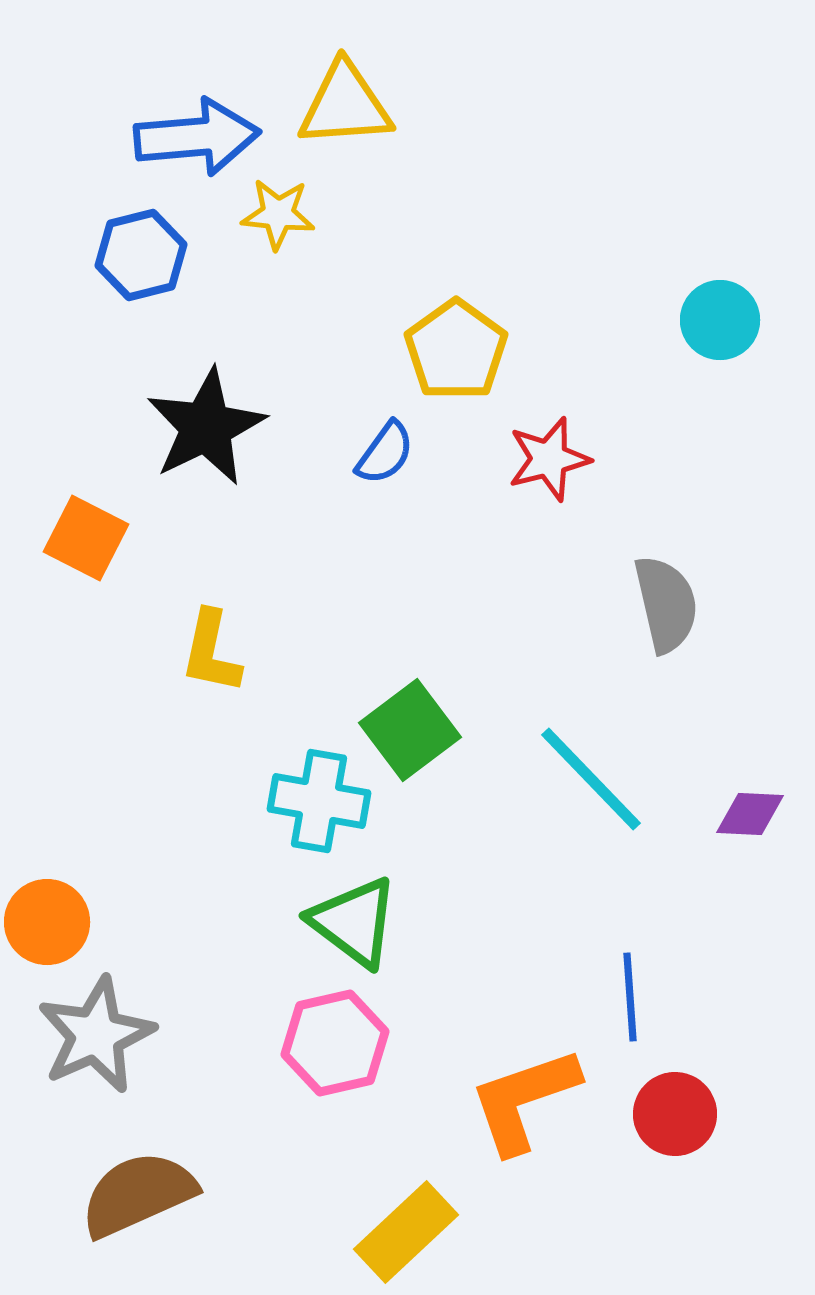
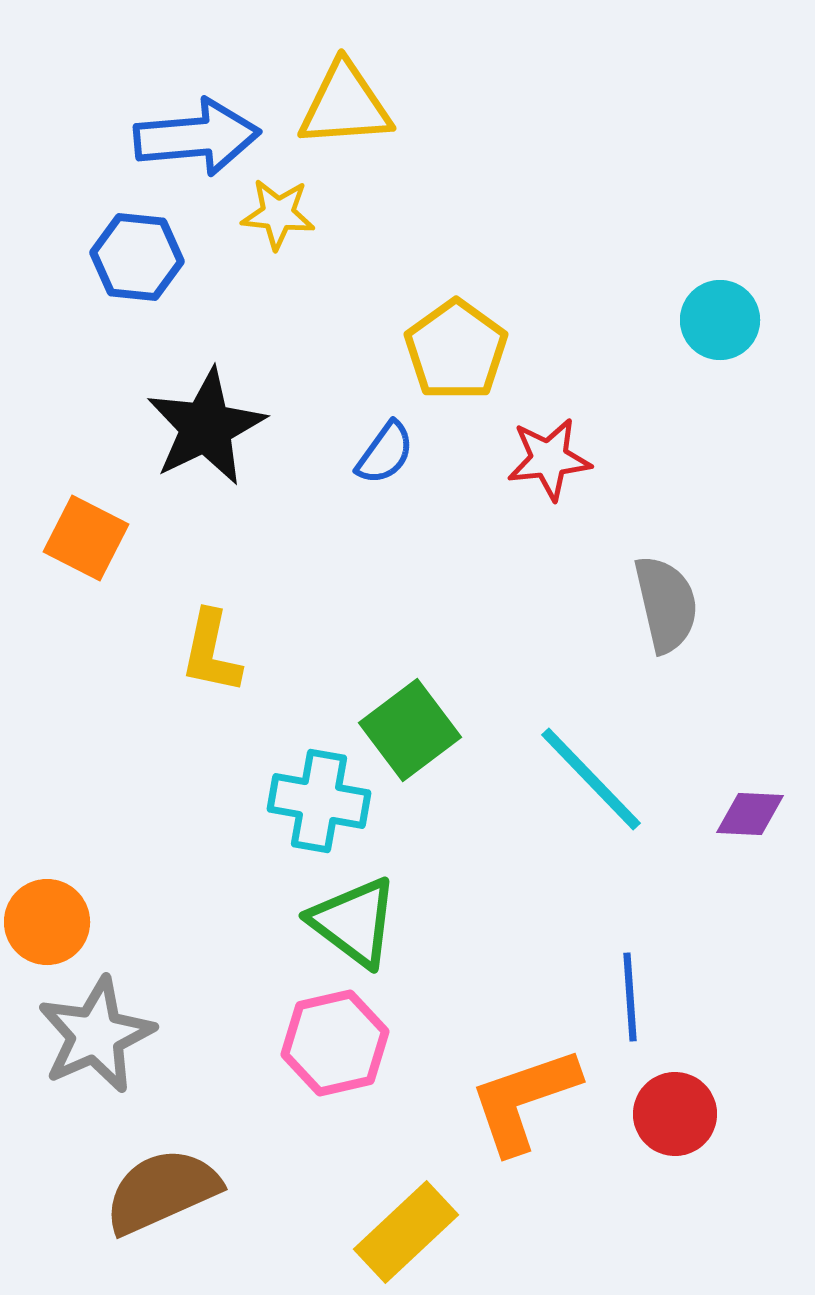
blue hexagon: moved 4 px left, 2 px down; rotated 20 degrees clockwise
red star: rotated 8 degrees clockwise
brown semicircle: moved 24 px right, 3 px up
